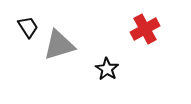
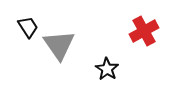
red cross: moved 1 px left, 2 px down
gray triangle: rotated 48 degrees counterclockwise
